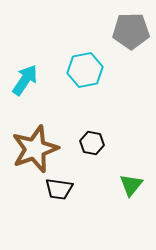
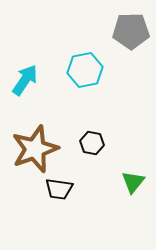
green triangle: moved 2 px right, 3 px up
